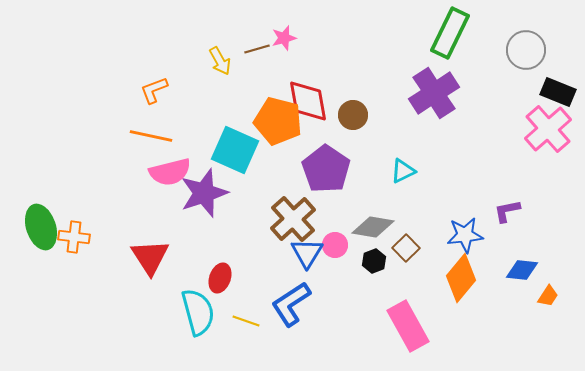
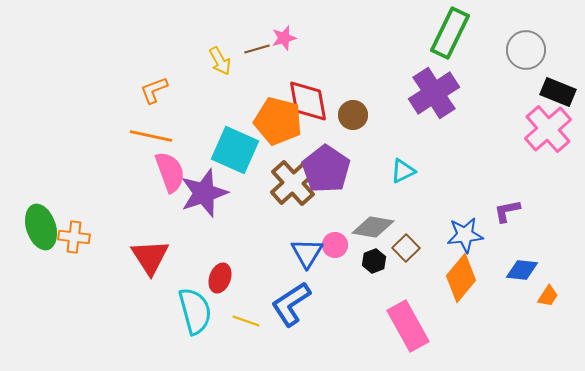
pink semicircle: rotated 96 degrees counterclockwise
brown cross: moved 36 px up
cyan semicircle: moved 3 px left, 1 px up
